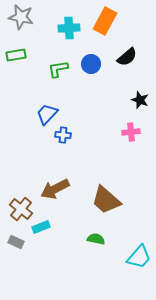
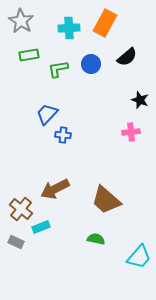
gray star: moved 4 px down; rotated 20 degrees clockwise
orange rectangle: moved 2 px down
green rectangle: moved 13 px right
